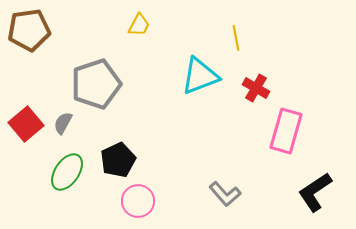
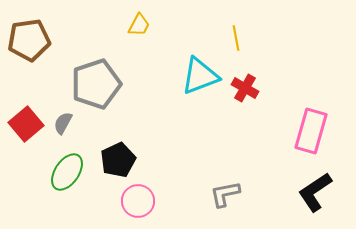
brown pentagon: moved 10 px down
red cross: moved 11 px left
pink rectangle: moved 25 px right
gray L-shape: rotated 120 degrees clockwise
